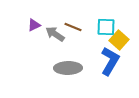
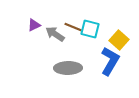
cyan square: moved 16 px left, 2 px down; rotated 12 degrees clockwise
